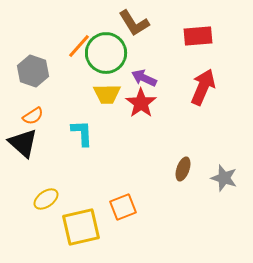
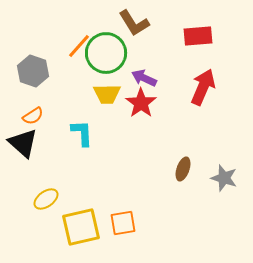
orange square: moved 16 px down; rotated 12 degrees clockwise
